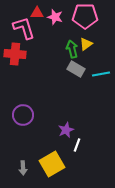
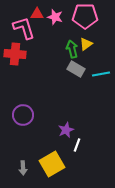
red triangle: moved 1 px down
